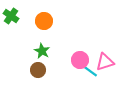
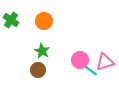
green cross: moved 4 px down
cyan line: moved 1 px up
